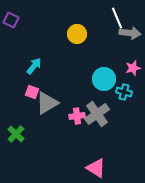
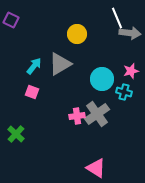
pink star: moved 2 px left, 3 px down
cyan circle: moved 2 px left
gray triangle: moved 13 px right, 39 px up
